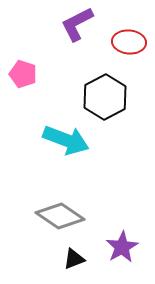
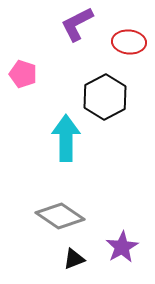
cyan arrow: moved 2 px up; rotated 111 degrees counterclockwise
